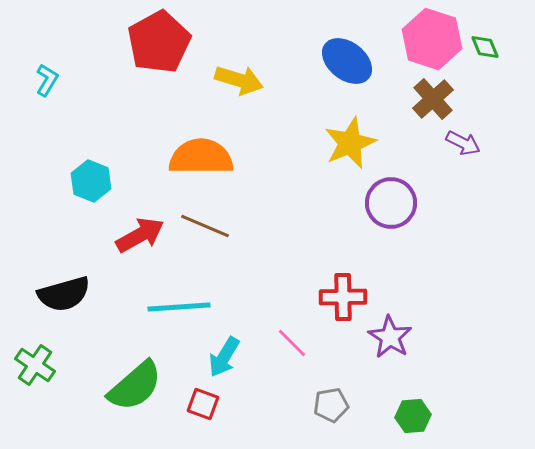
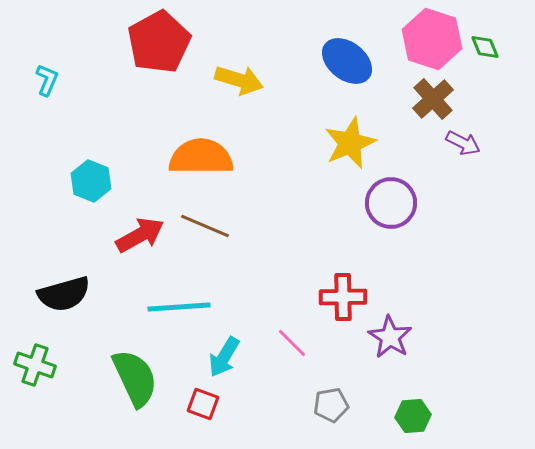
cyan L-shape: rotated 8 degrees counterclockwise
green cross: rotated 15 degrees counterclockwise
green semicircle: moved 8 px up; rotated 74 degrees counterclockwise
